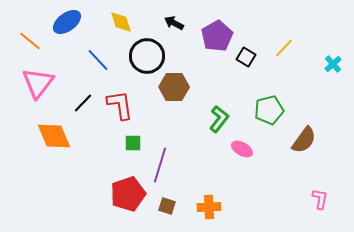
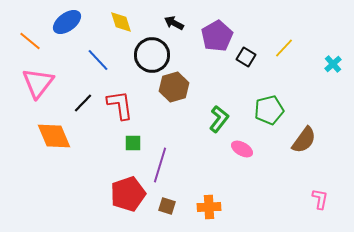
black circle: moved 5 px right, 1 px up
brown hexagon: rotated 16 degrees counterclockwise
